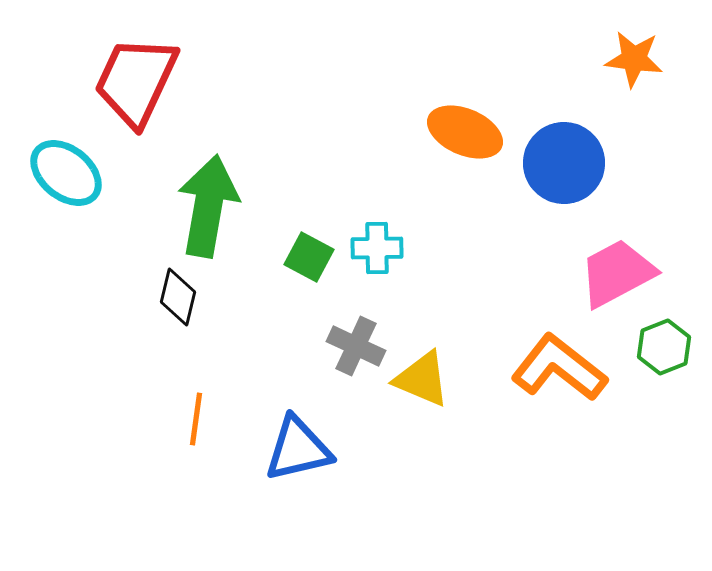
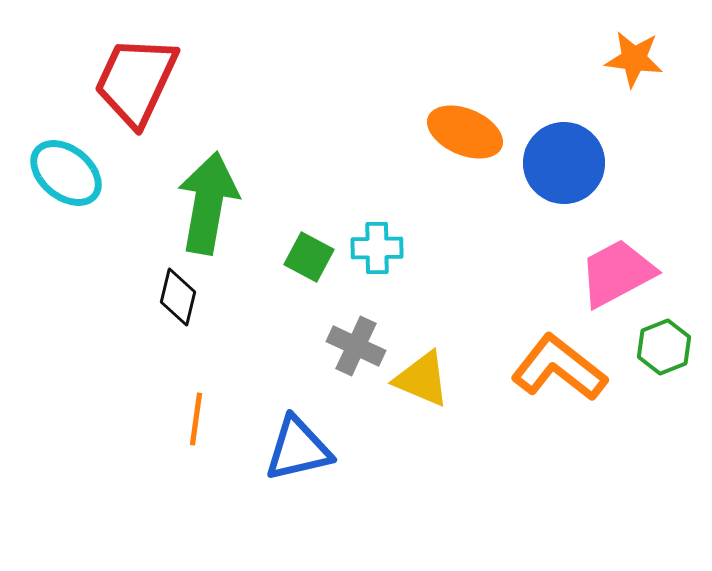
green arrow: moved 3 px up
